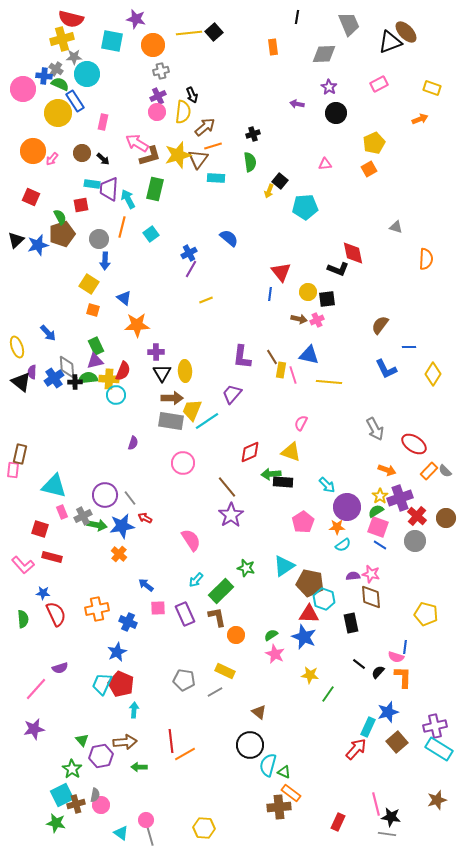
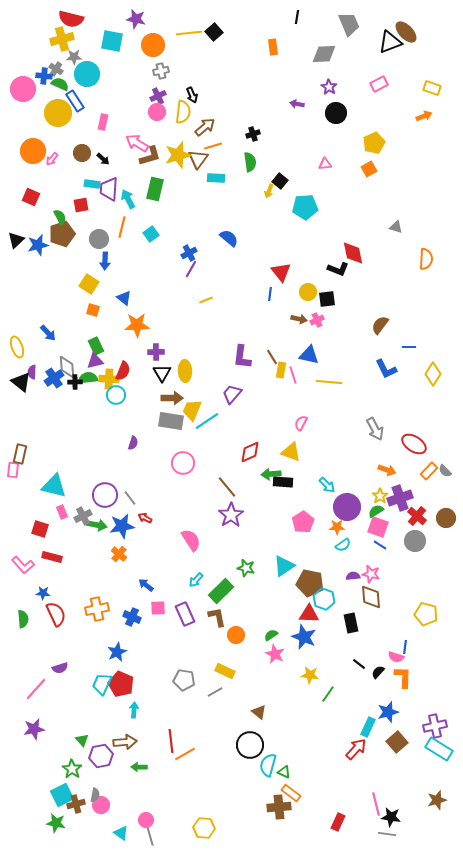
orange arrow at (420, 119): moved 4 px right, 3 px up
blue cross at (128, 622): moved 4 px right, 5 px up
